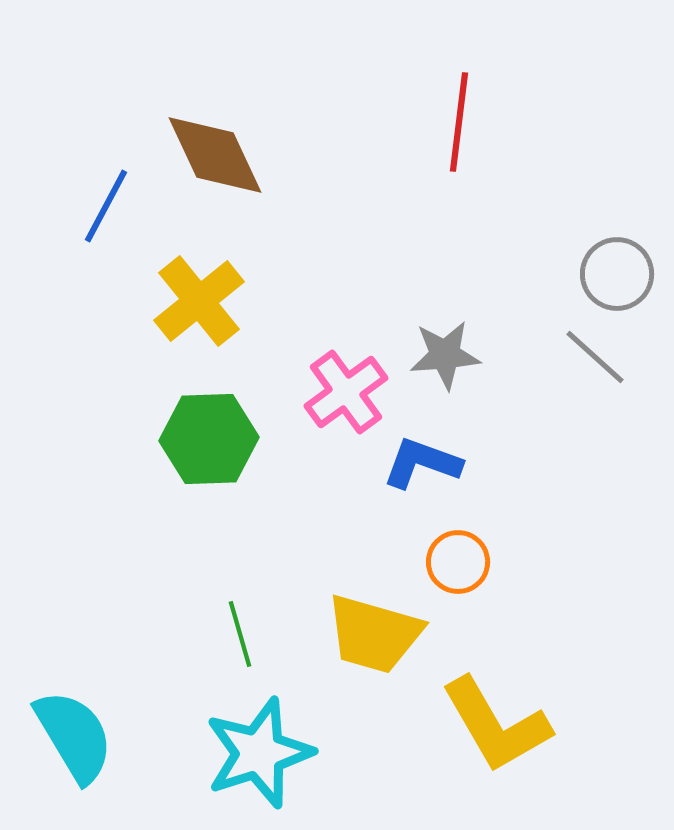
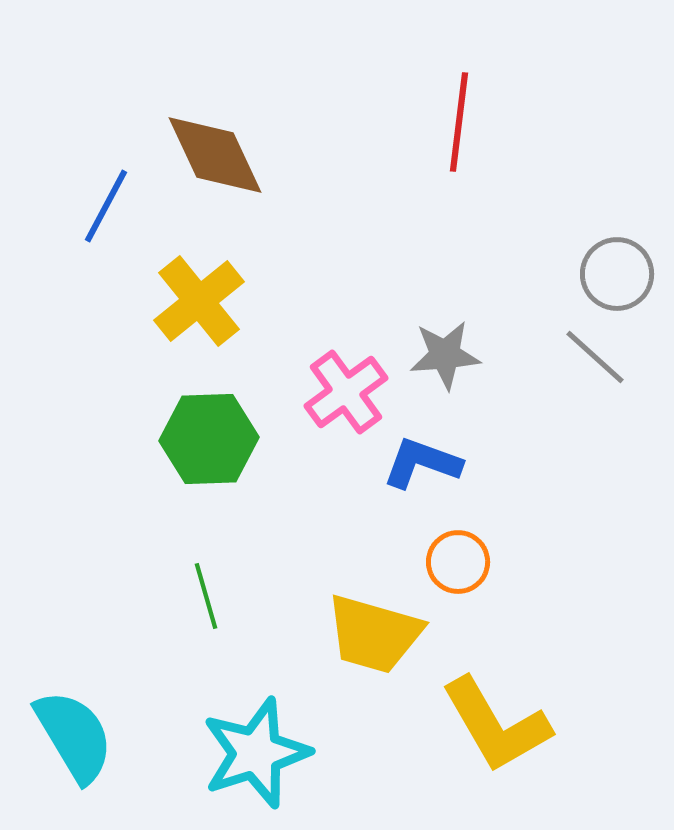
green line: moved 34 px left, 38 px up
cyan star: moved 3 px left
